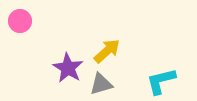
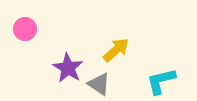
pink circle: moved 5 px right, 8 px down
yellow arrow: moved 9 px right, 1 px up
gray triangle: moved 2 px left; rotated 50 degrees clockwise
